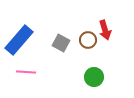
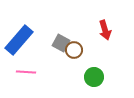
brown circle: moved 14 px left, 10 px down
